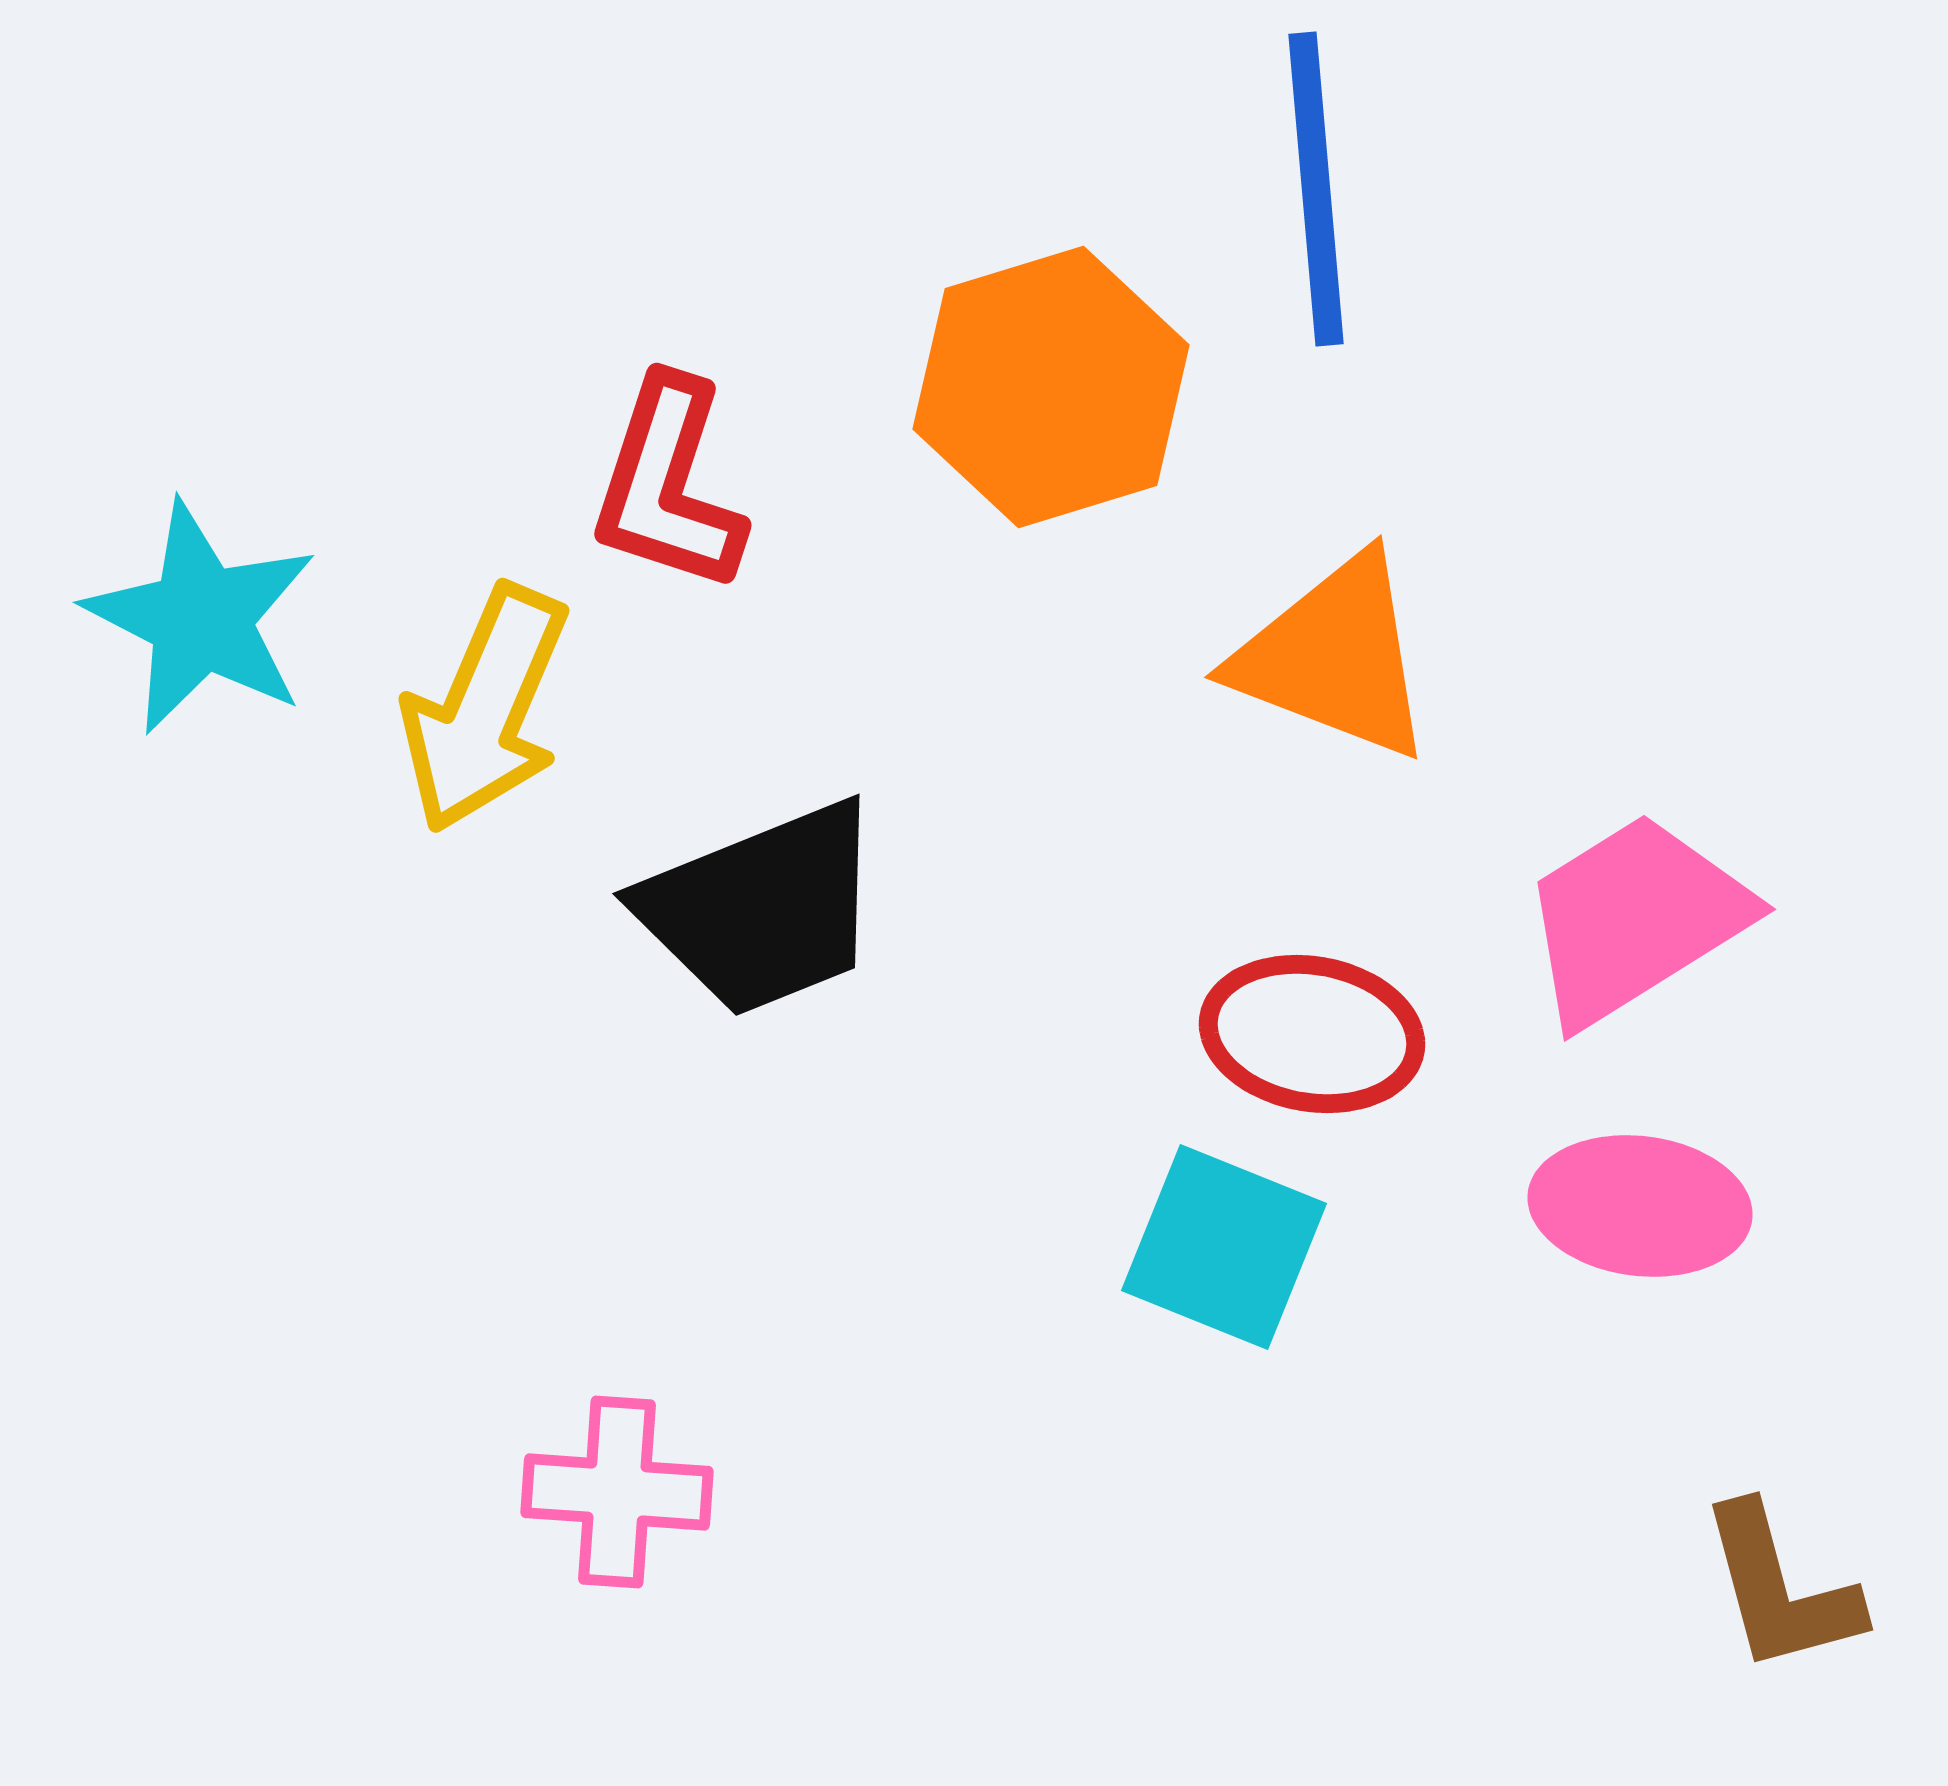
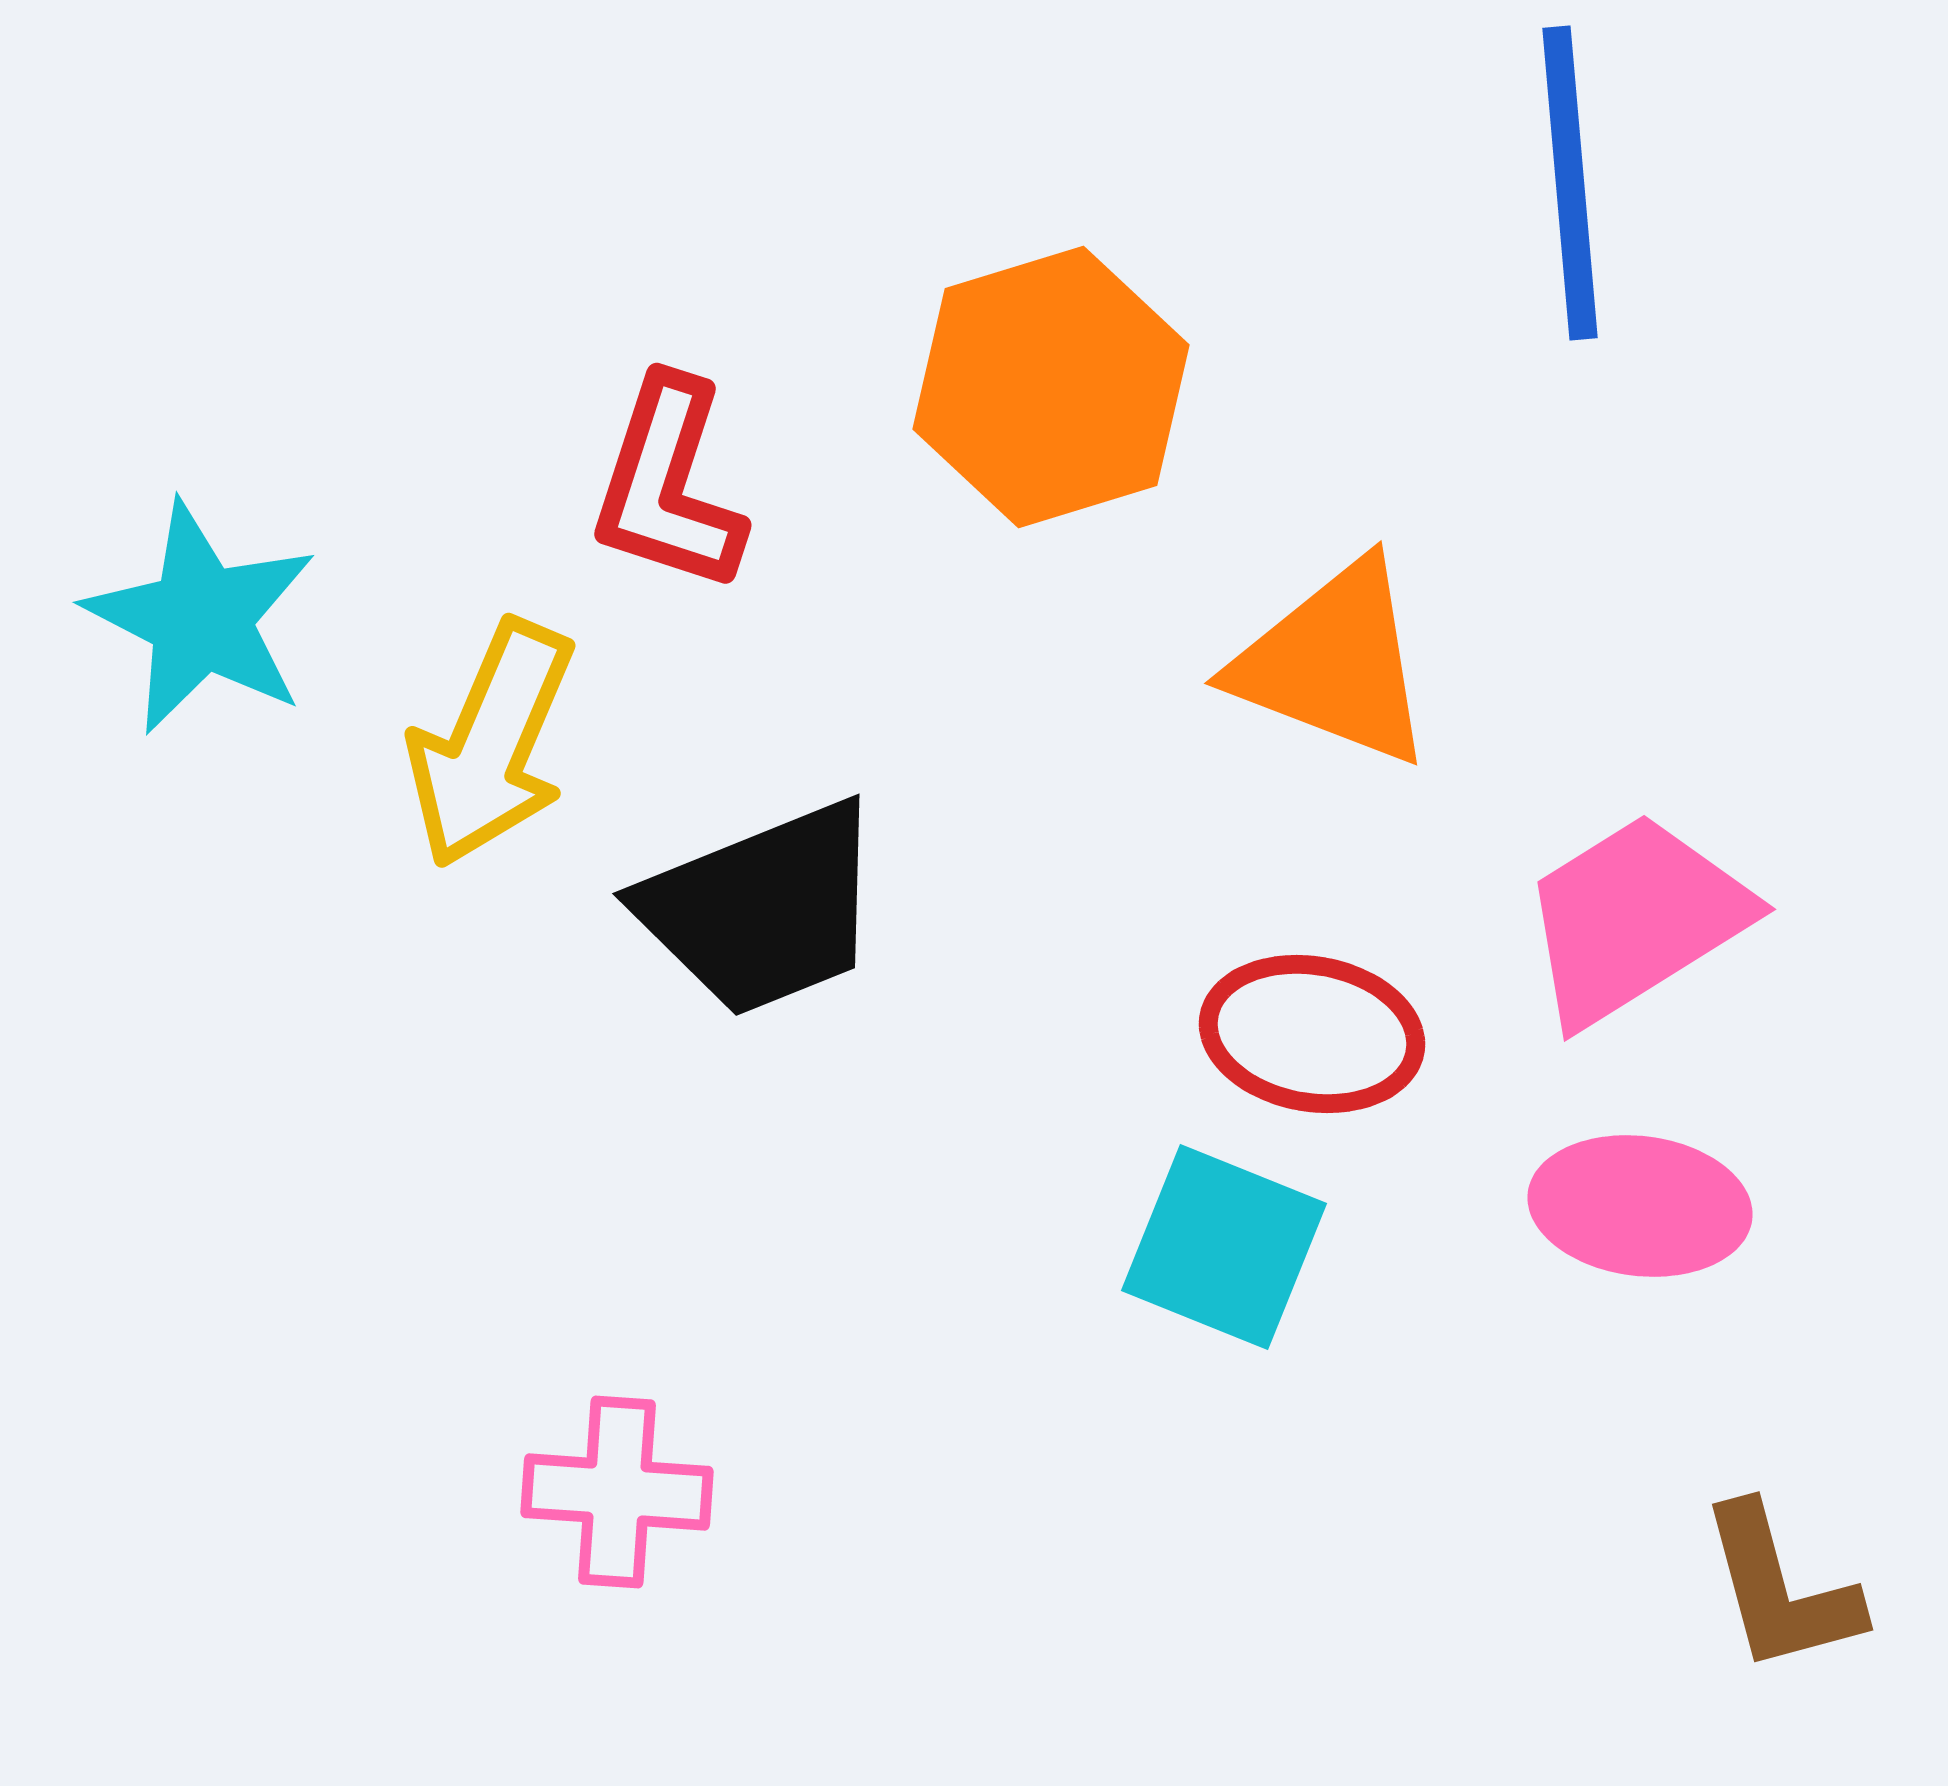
blue line: moved 254 px right, 6 px up
orange triangle: moved 6 px down
yellow arrow: moved 6 px right, 35 px down
